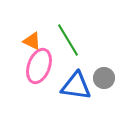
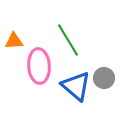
orange triangle: moved 18 px left; rotated 30 degrees counterclockwise
pink ellipse: rotated 24 degrees counterclockwise
blue triangle: rotated 32 degrees clockwise
